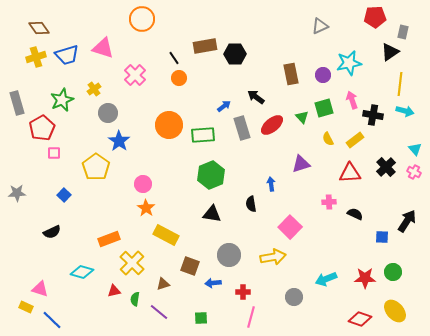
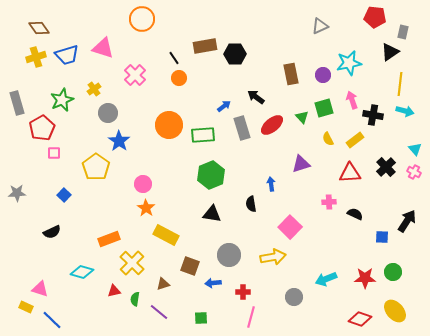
red pentagon at (375, 17): rotated 10 degrees clockwise
